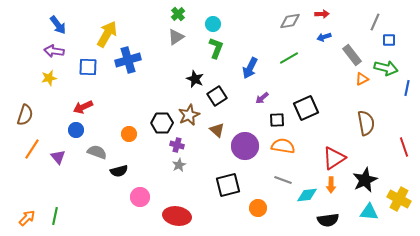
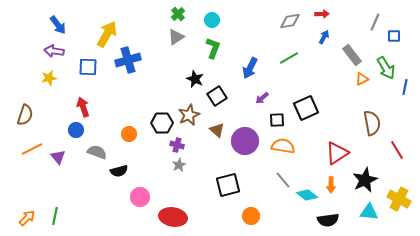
cyan circle at (213, 24): moved 1 px left, 4 px up
blue arrow at (324, 37): rotated 136 degrees clockwise
blue square at (389, 40): moved 5 px right, 4 px up
green L-shape at (216, 48): moved 3 px left
green arrow at (386, 68): rotated 45 degrees clockwise
blue line at (407, 88): moved 2 px left, 1 px up
red arrow at (83, 107): rotated 96 degrees clockwise
brown semicircle at (366, 123): moved 6 px right
purple circle at (245, 146): moved 5 px up
red line at (404, 147): moved 7 px left, 3 px down; rotated 12 degrees counterclockwise
orange line at (32, 149): rotated 30 degrees clockwise
red triangle at (334, 158): moved 3 px right, 5 px up
gray line at (283, 180): rotated 30 degrees clockwise
cyan diamond at (307, 195): rotated 45 degrees clockwise
orange circle at (258, 208): moved 7 px left, 8 px down
red ellipse at (177, 216): moved 4 px left, 1 px down
